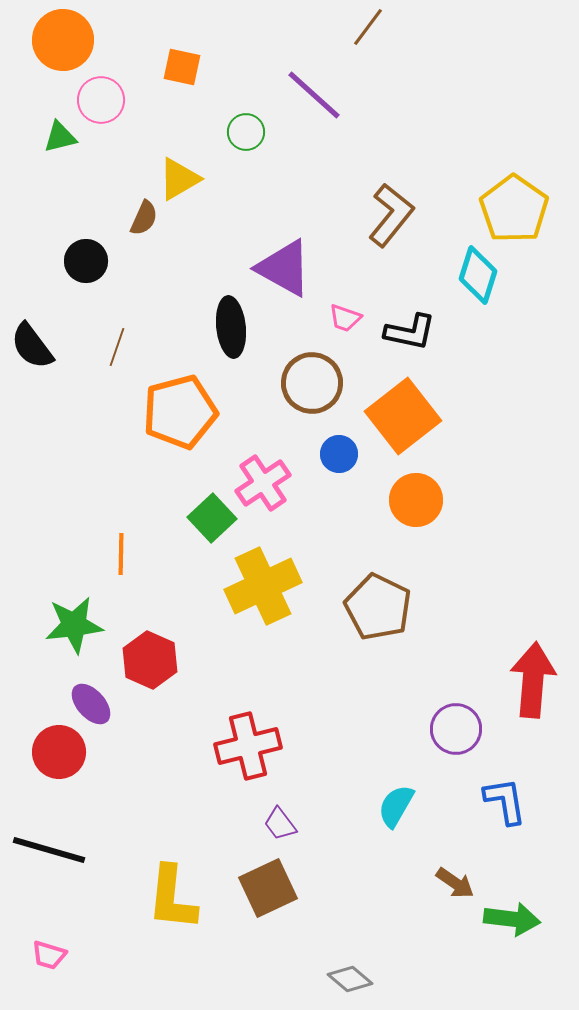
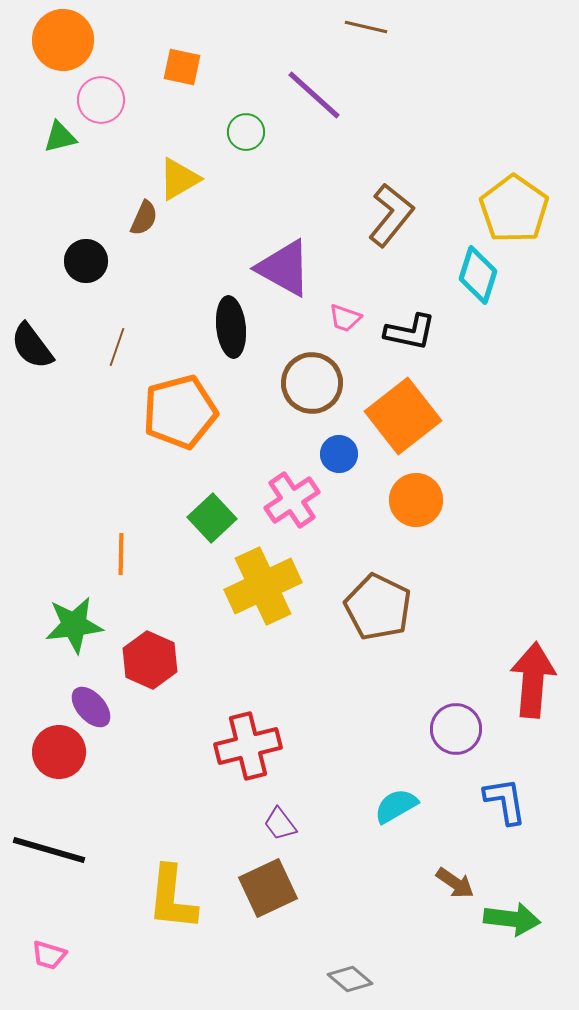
brown line at (368, 27): moved 2 px left; rotated 66 degrees clockwise
pink cross at (263, 483): moved 29 px right, 17 px down
purple ellipse at (91, 704): moved 3 px down
cyan semicircle at (396, 806): rotated 30 degrees clockwise
